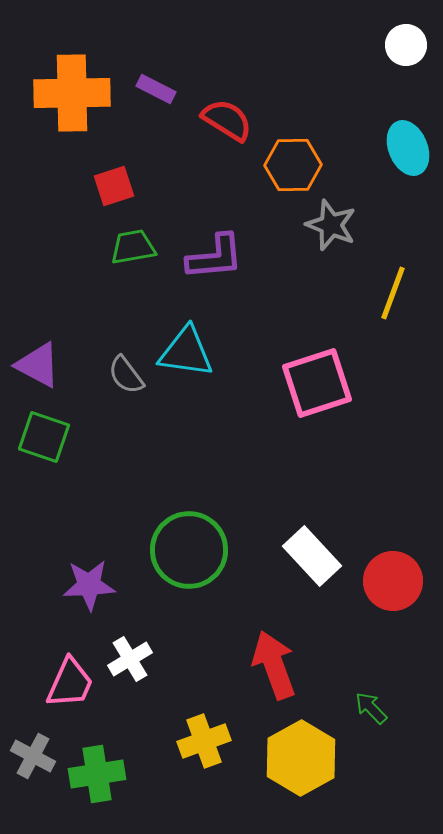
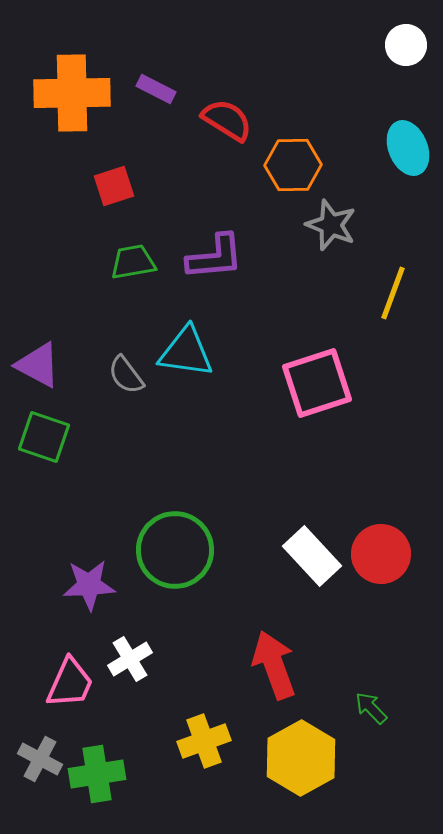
green trapezoid: moved 15 px down
green circle: moved 14 px left
red circle: moved 12 px left, 27 px up
gray cross: moved 7 px right, 3 px down
